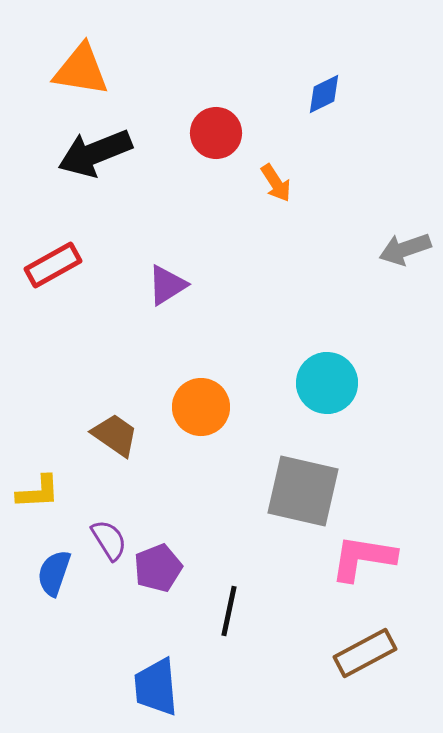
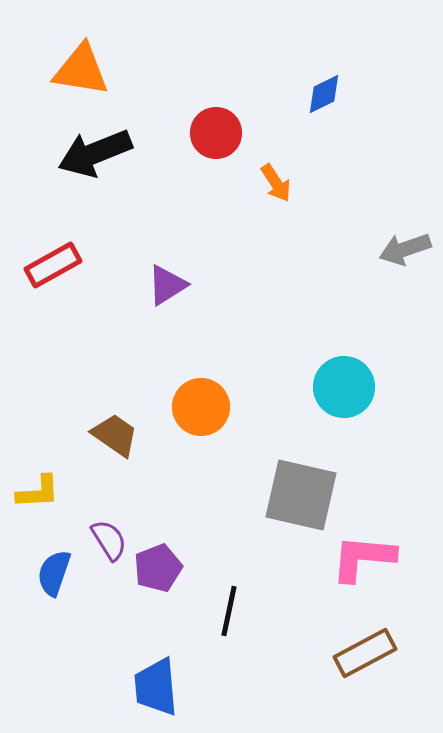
cyan circle: moved 17 px right, 4 px down
gray square: moved 2 px left, 4 px down
pink L-shape: rotated 4 degrees counterclockwise
